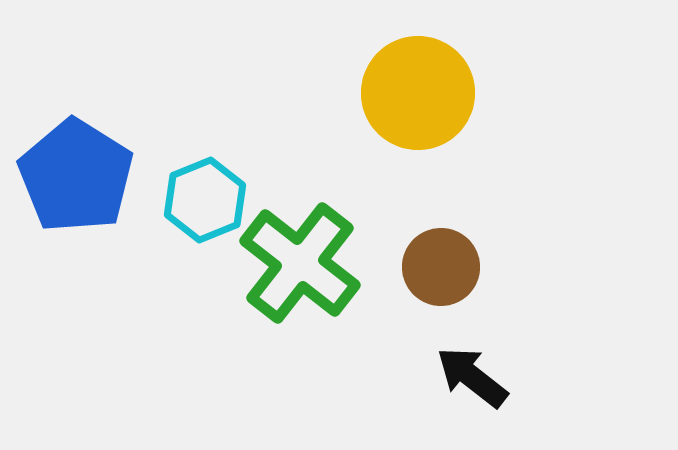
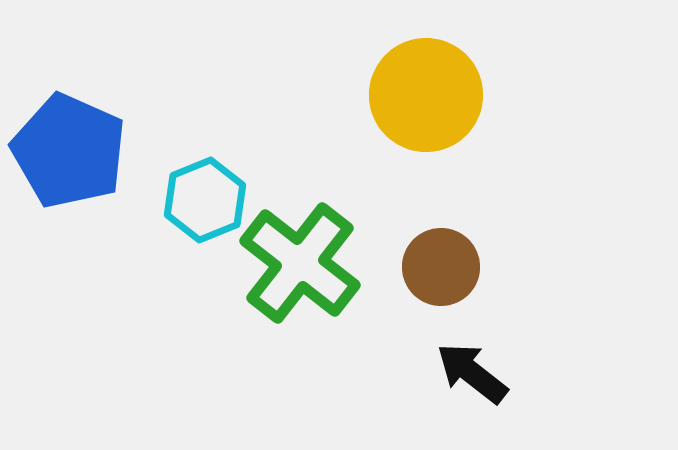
yellow circle: moved 8 px right, 2 px down
blue pentagon: moved 7 px left, 25 px up; rotated 8 degrees counterclockwise
black arrow: moved 4 px up
